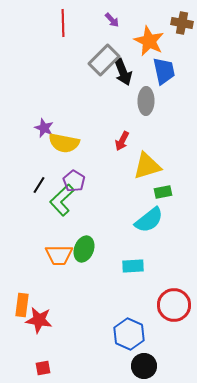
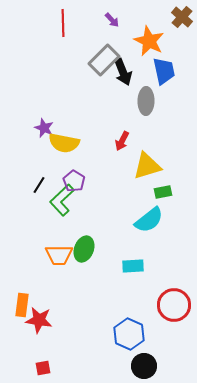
brown cross: moved 6 px up; rotated 30 degrees clockwise
